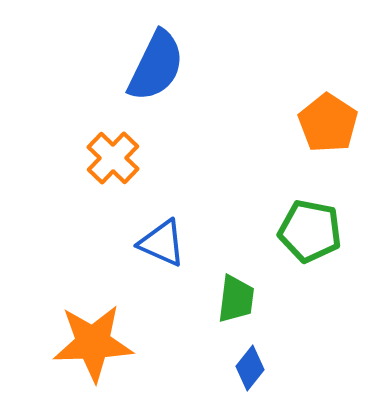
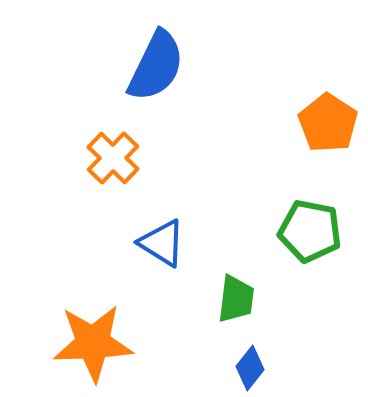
blue triangle: rotated 8 degrees clockwise
